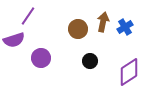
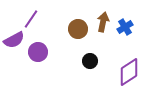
purple line: moved 3 px right, 3 px down
purple semicircle: rotated 10 degrees counterclockwise
purple circle: moved 3 px left, 6 px up
